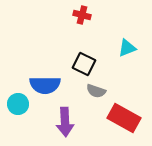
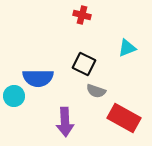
blue semicircle: moved 7 px left, 7 px up
cyan circle: moved 4 px left, 8 px up
